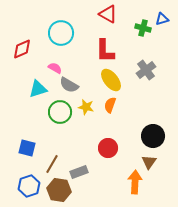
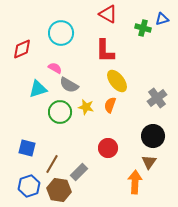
gray cross: moved 11 px right, 28 px down
yellow ellipse: moved 6 px right, 1 px down
gray rectangle: rotated 24 degrees counterclockwise
